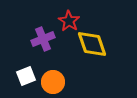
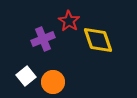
yellow diamond: moved 6 px right, 4 px up
white square: rotated 18 degrees counterclockwise
